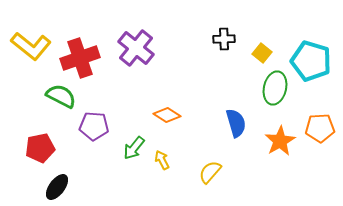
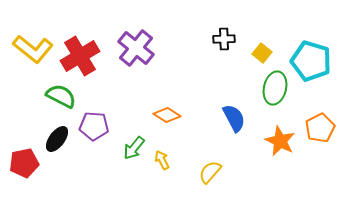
yellow L-shape: moved 2 px right, 3 px down
red cross: moved 2 px up; rotated 12 degrees counterclockwise
blue semicircle: moved 2 px left, 5 px up; rotated 12 degrees counterclockwise
orange pentagon: rotated 24 degrees counterclockwise
orange star: rotated 16 degrees counterclockwise
red pentagon: moved 16 px left, 15 px down
black ellipse: moved 48 px up
